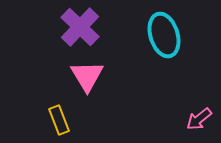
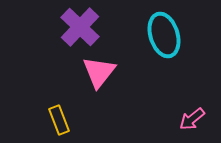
pink triangle: moved 12 px right, 4 px up; rotated 9 degrees clockwise
pink arrow: moved 7 px left
